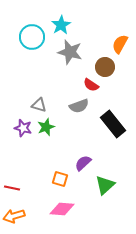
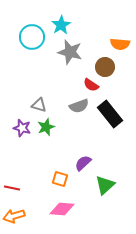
orange semicircle: rotated 114 degrees counterclockwise
black rectangle: moved 3 px left, 10 px up
purple star: moved 1 px left
